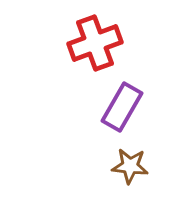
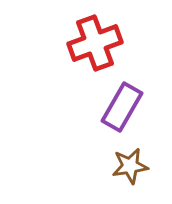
brown star: rotated 15 degrees counterclockwise
